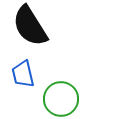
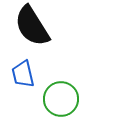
black semicircle: moved 2 px right
